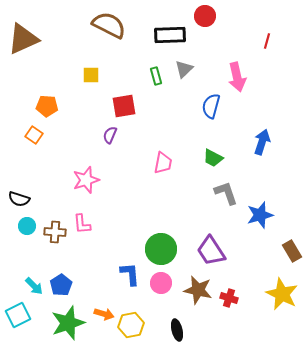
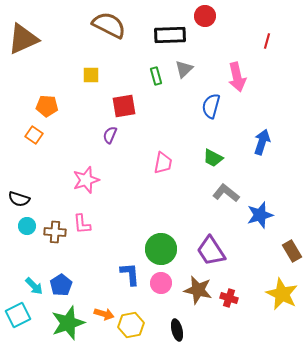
gray L-shape: rotated 32 degrees counterclockwise
